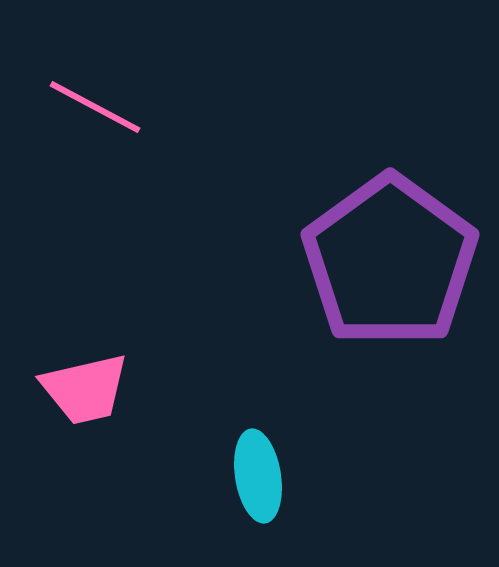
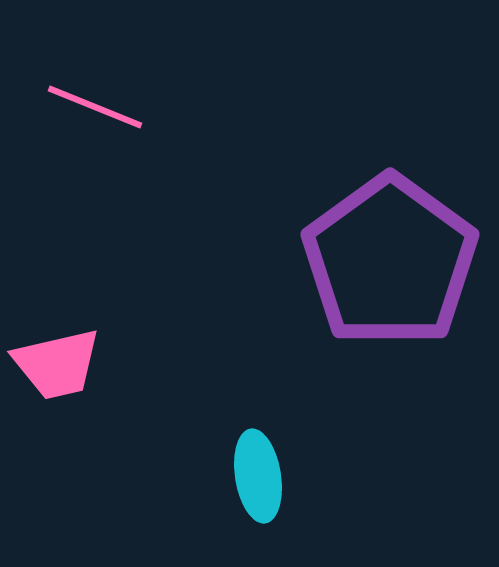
pink line: rotated 6 degrees counterclockwise
pink trapezoid: moved 28 px left, 25 px up
